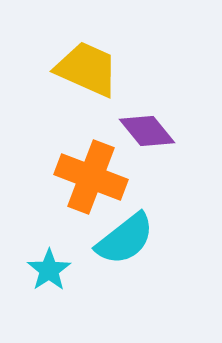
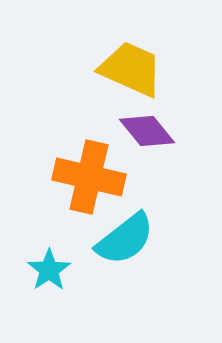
yellow trapezoid: moved 44 px right
orange cross: moved 2 px left; rotated 8 degrees counterclockwise
